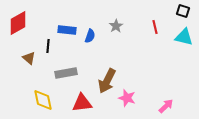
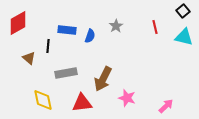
black square: rotated 32 degrees clockwise
brown arrow: moved 4 px left, 2 px up
